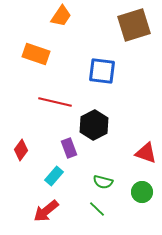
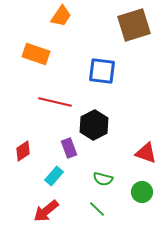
red diamond: moved 2 px right, 1 px down; rotated 20 degrees clockwise
green semicircle: moved 3 px up
